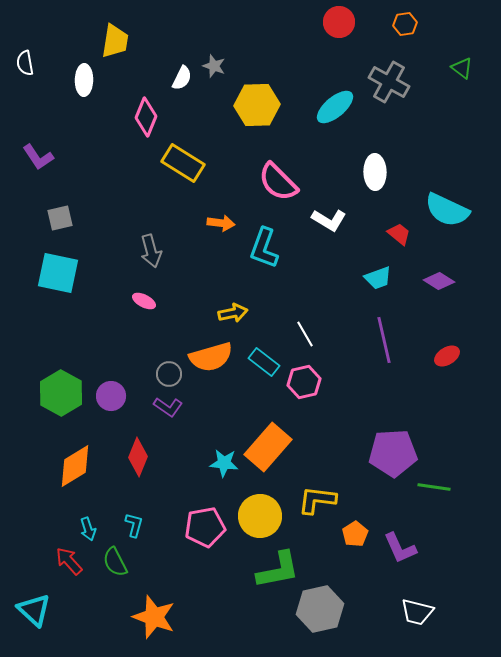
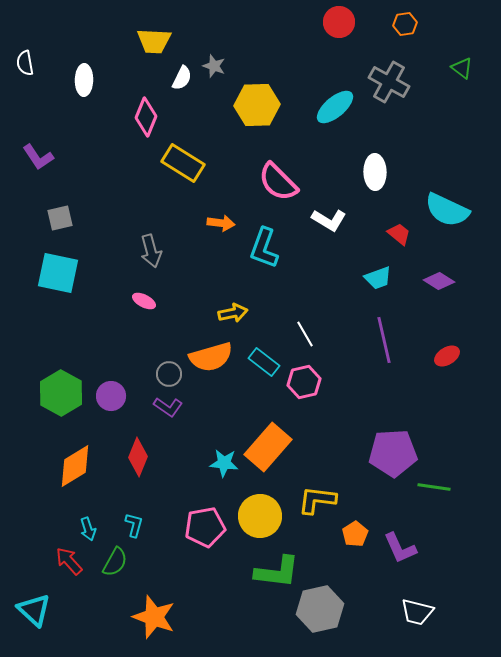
yellow trapezoid at (115, 41): moved 39 px right; rotated 84 degrees clockwise
green semicircle at (115, 562): rotated 124 degrees counterclockwise
green L-shape at (278, 570): moved 1 px left, 2 px down; rotated 18 degrees clockwise
